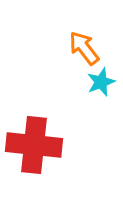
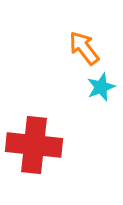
cyan star: moved 5 px down
